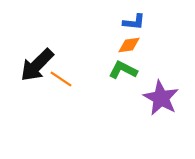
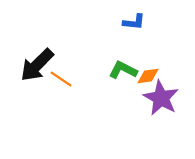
orange diamond: moved 19 px right, 31 px down
